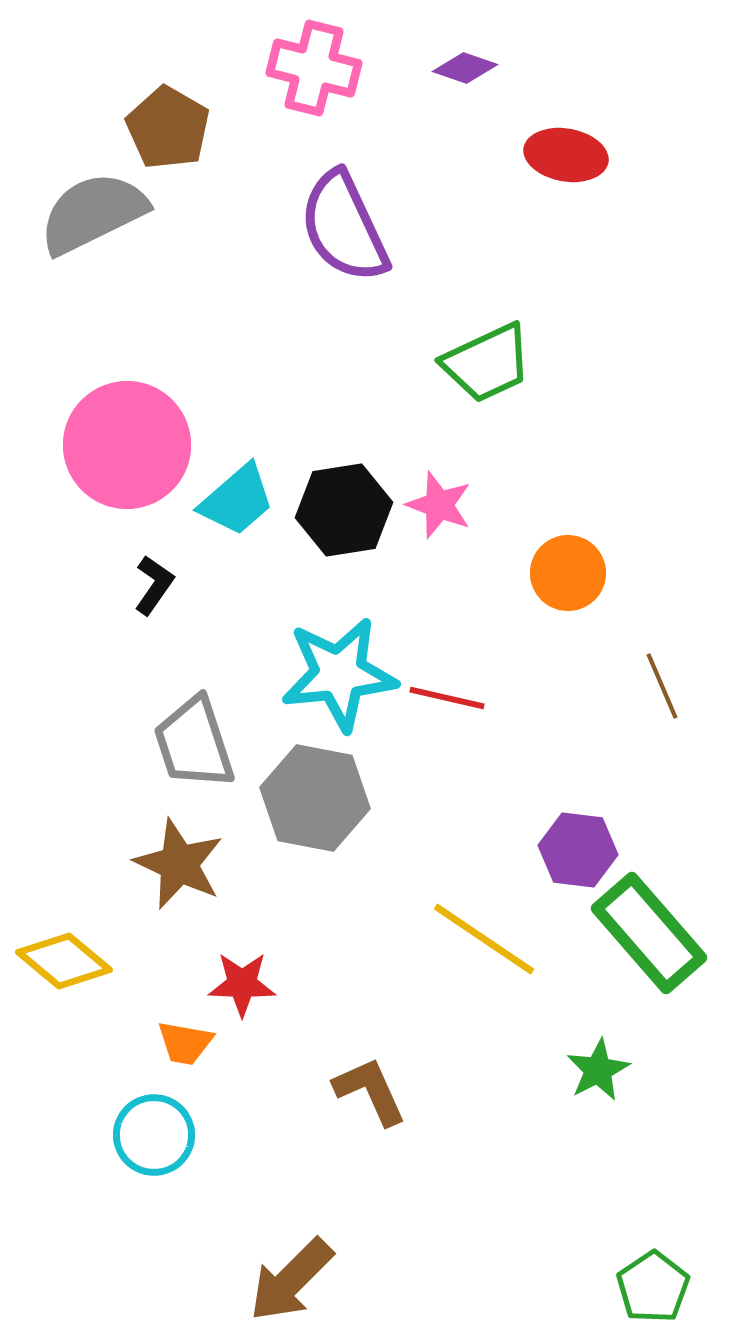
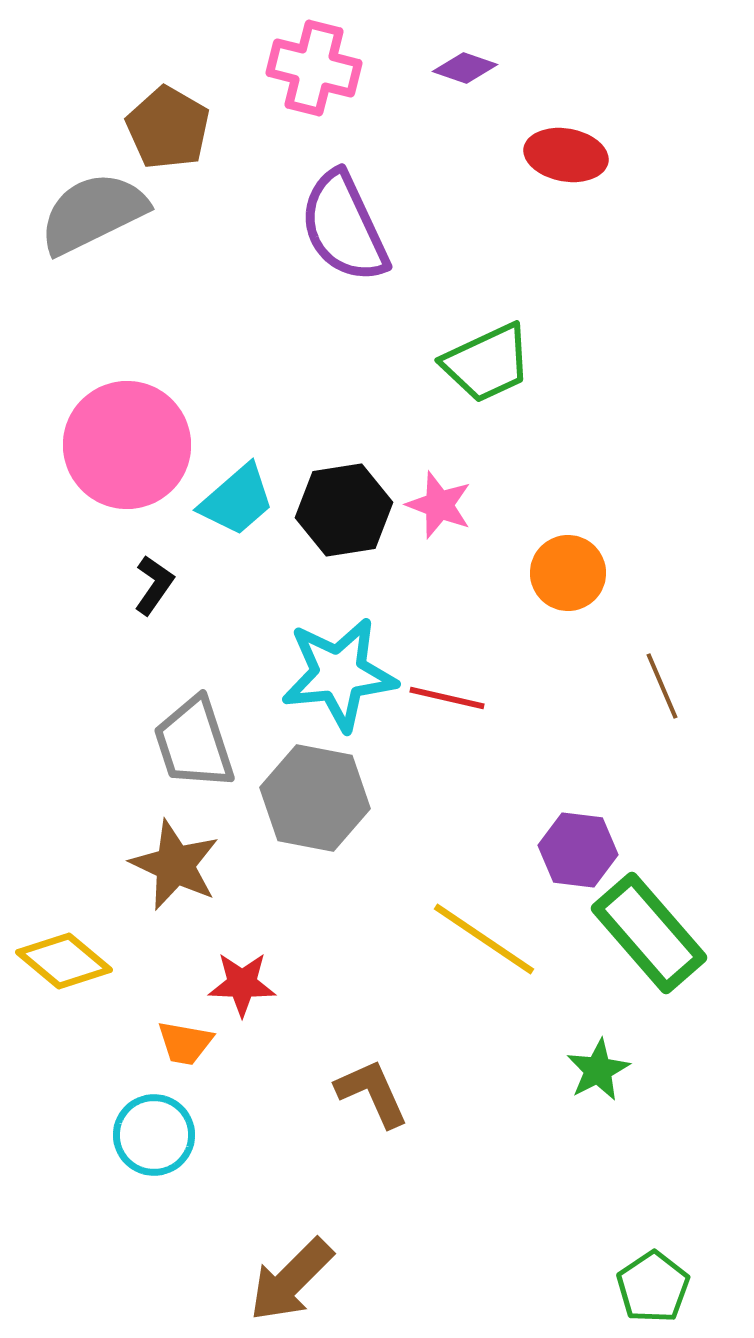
brown star: moved 4 px left, 1 px down
brown L-shape: moved 2 px right, 2 px down
